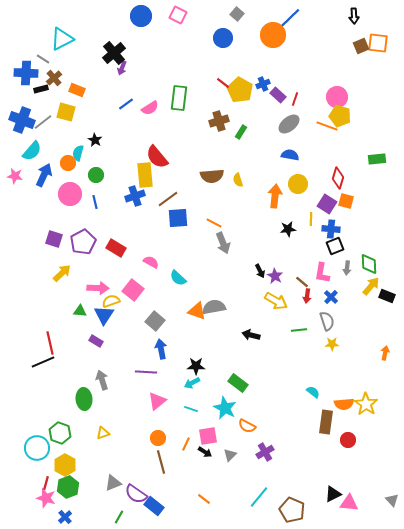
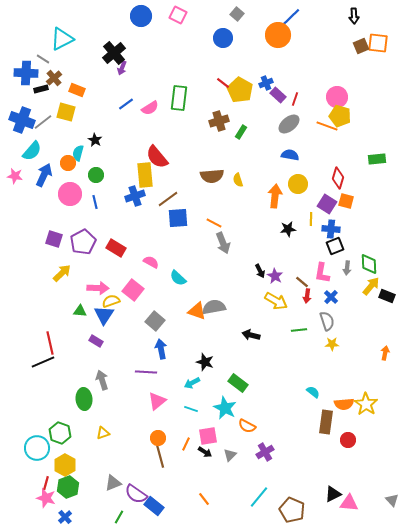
orange circle at (273, 35): moved 5 px right
blue cross at (263, 84): moved 3 px right, 1 px up
black star at (196, 366): moved 9 px right, 4 px up; rotated 18 degrees clockwise
brown line at (161, 462): moved 1 px left, 6 px up
orange line at (204, 499): rotated 16 degrees clockwise
